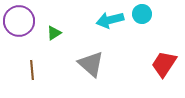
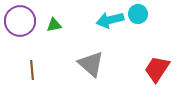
cyan circle: moved 4 px left
purple circle: moved 1 px right
green triangle: moved 8 px up; rotated 21 degrees clockwise
red trapezoid: moved 7 px left, 5 px down
